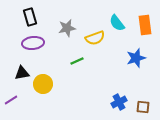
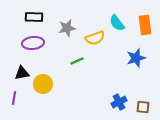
black rectangle: moved 4 px right; rotated 72 degrees counterclockwise
purple line: moved 3 px right, 2 px up; rotated 48 degrees counterclockwise
